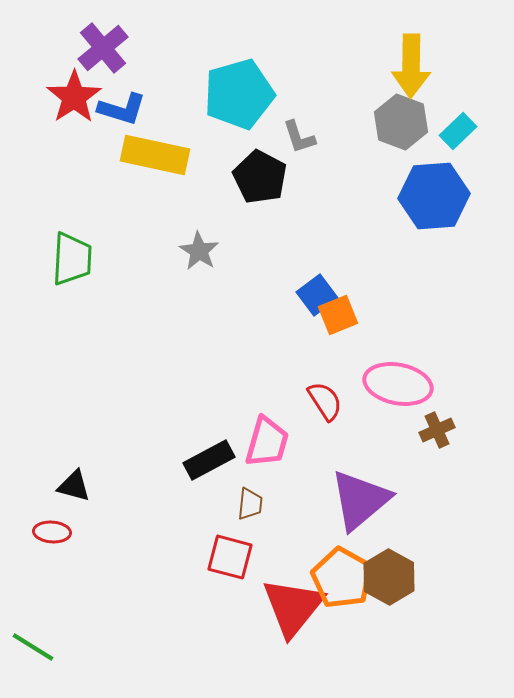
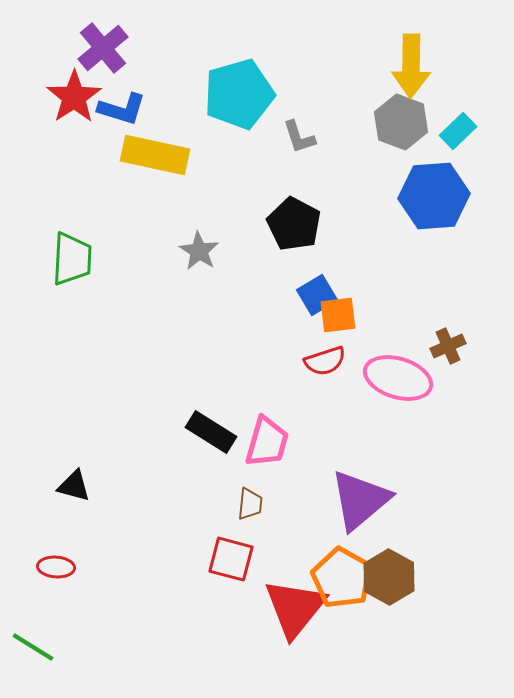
black pentagon: moved 34 px right, 47 px down
blue square: rotated 6 degrees clockwise
orange square: rotated 15 degrees clockwise
pink ellipse: moved 6 px up; rotated 6 degrees clockwise
red semicircle: moved 40 px up; rotated 105 degrees clockwise
brown cross: moved 11 px right, 84 px up
black rectangle: moved 2 px right, 28 px up; rotated 60 degrees clockwise
red ellipse: moved 4 px right, 35 px down
red square: moved 1 px right, 2 px down
red triangle: moved 2 px right, 1 px down
